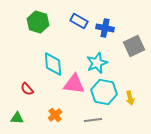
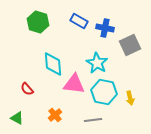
gray square: moved 4 px left, 1 px up
cyan star: rotated 20 degrees counterclockwise
green triangle: rotated 24 degrees clockwise
